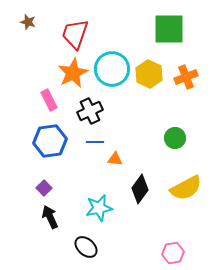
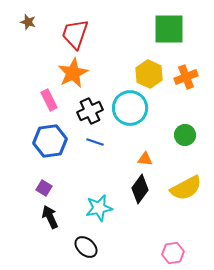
cyan circle: moved 18 px right, 39 px down
green circle: moved 10 px right, 3 px up
blue line: rotated 18 degrees clockwise
orange triangle: moved 30 px right
purple square: rotated 14 degrees counterclockwise
